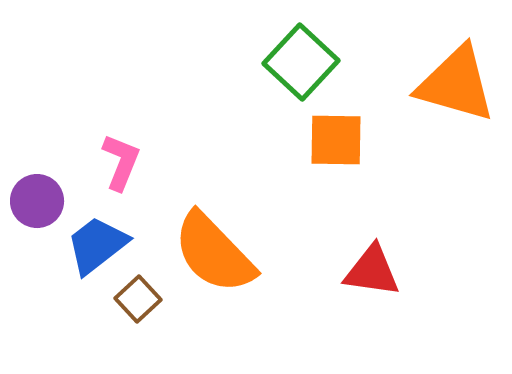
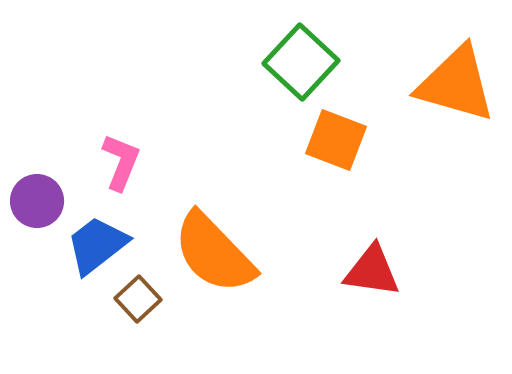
orange square: rotated 20 degrees clockwise
